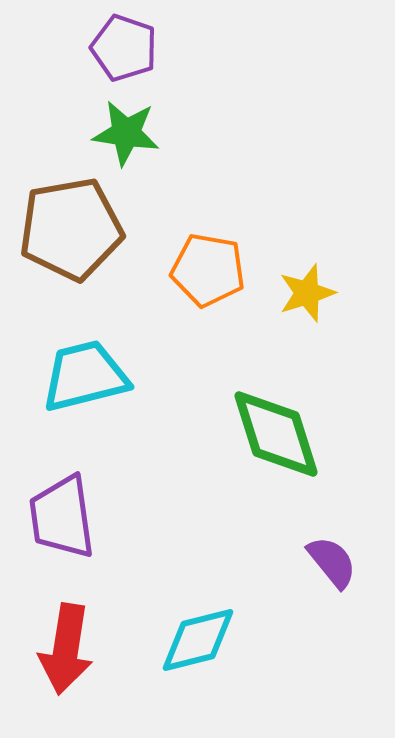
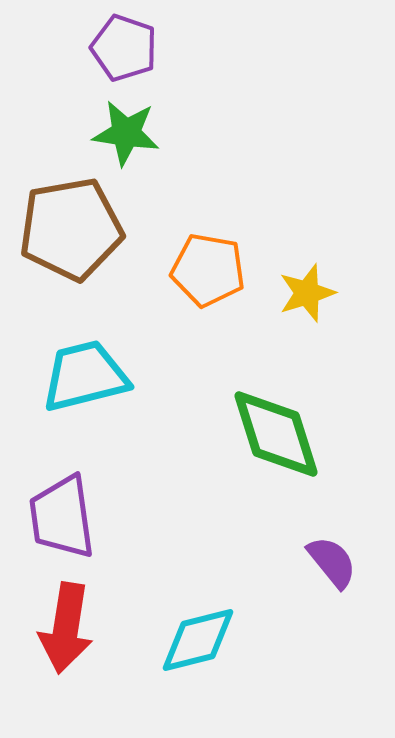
red arrow: moved 21 px up
